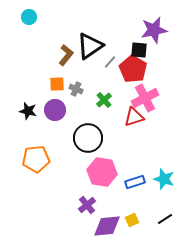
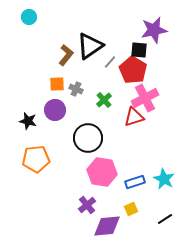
red pentagon: moved 1 px down
black star: moved 10 px down
cyan star: rotated 10 degrees clockwise
yellow square: moved 1 px left, 11 px up
